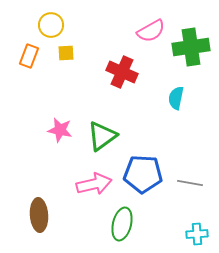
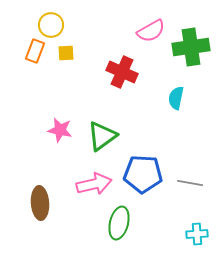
orange rectangle: moved 6 px right, 5 px up
brown ellipse: moved 1 px right, 12 px up
green ellipse: moved 3 px left, 1 px up
